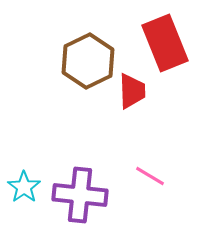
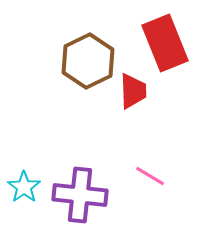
red trapezoid: moved 1 px right
